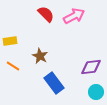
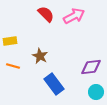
orange line: rotated 16 degrees counterclockwise
blue rectangle: moved 1 px down
